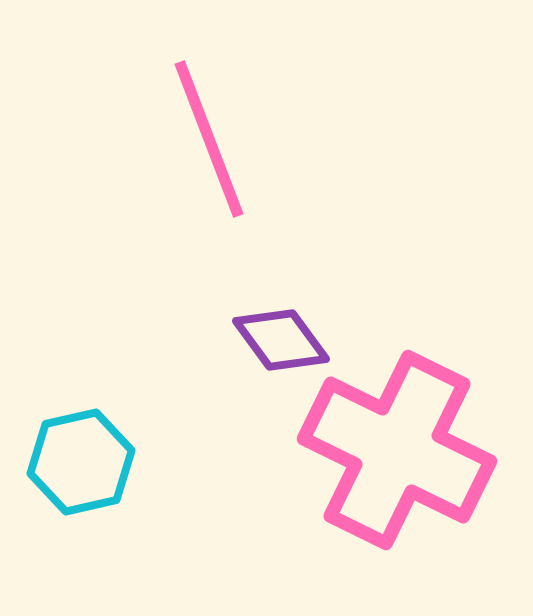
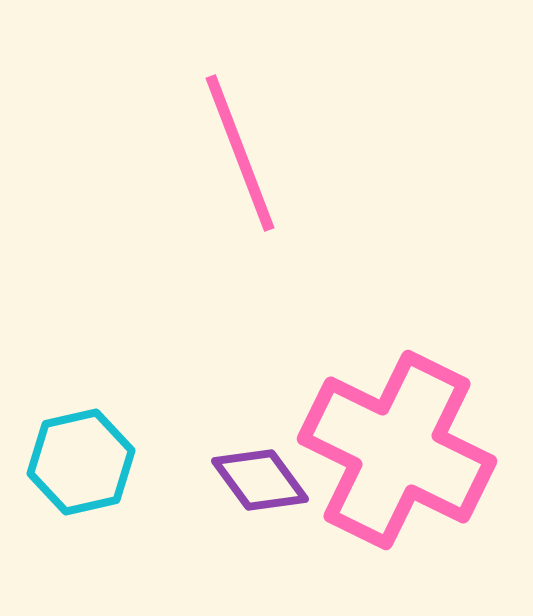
pink line: moved 31 px right, 14 px down
purple diamond: moved 21 px left, 140 px down
